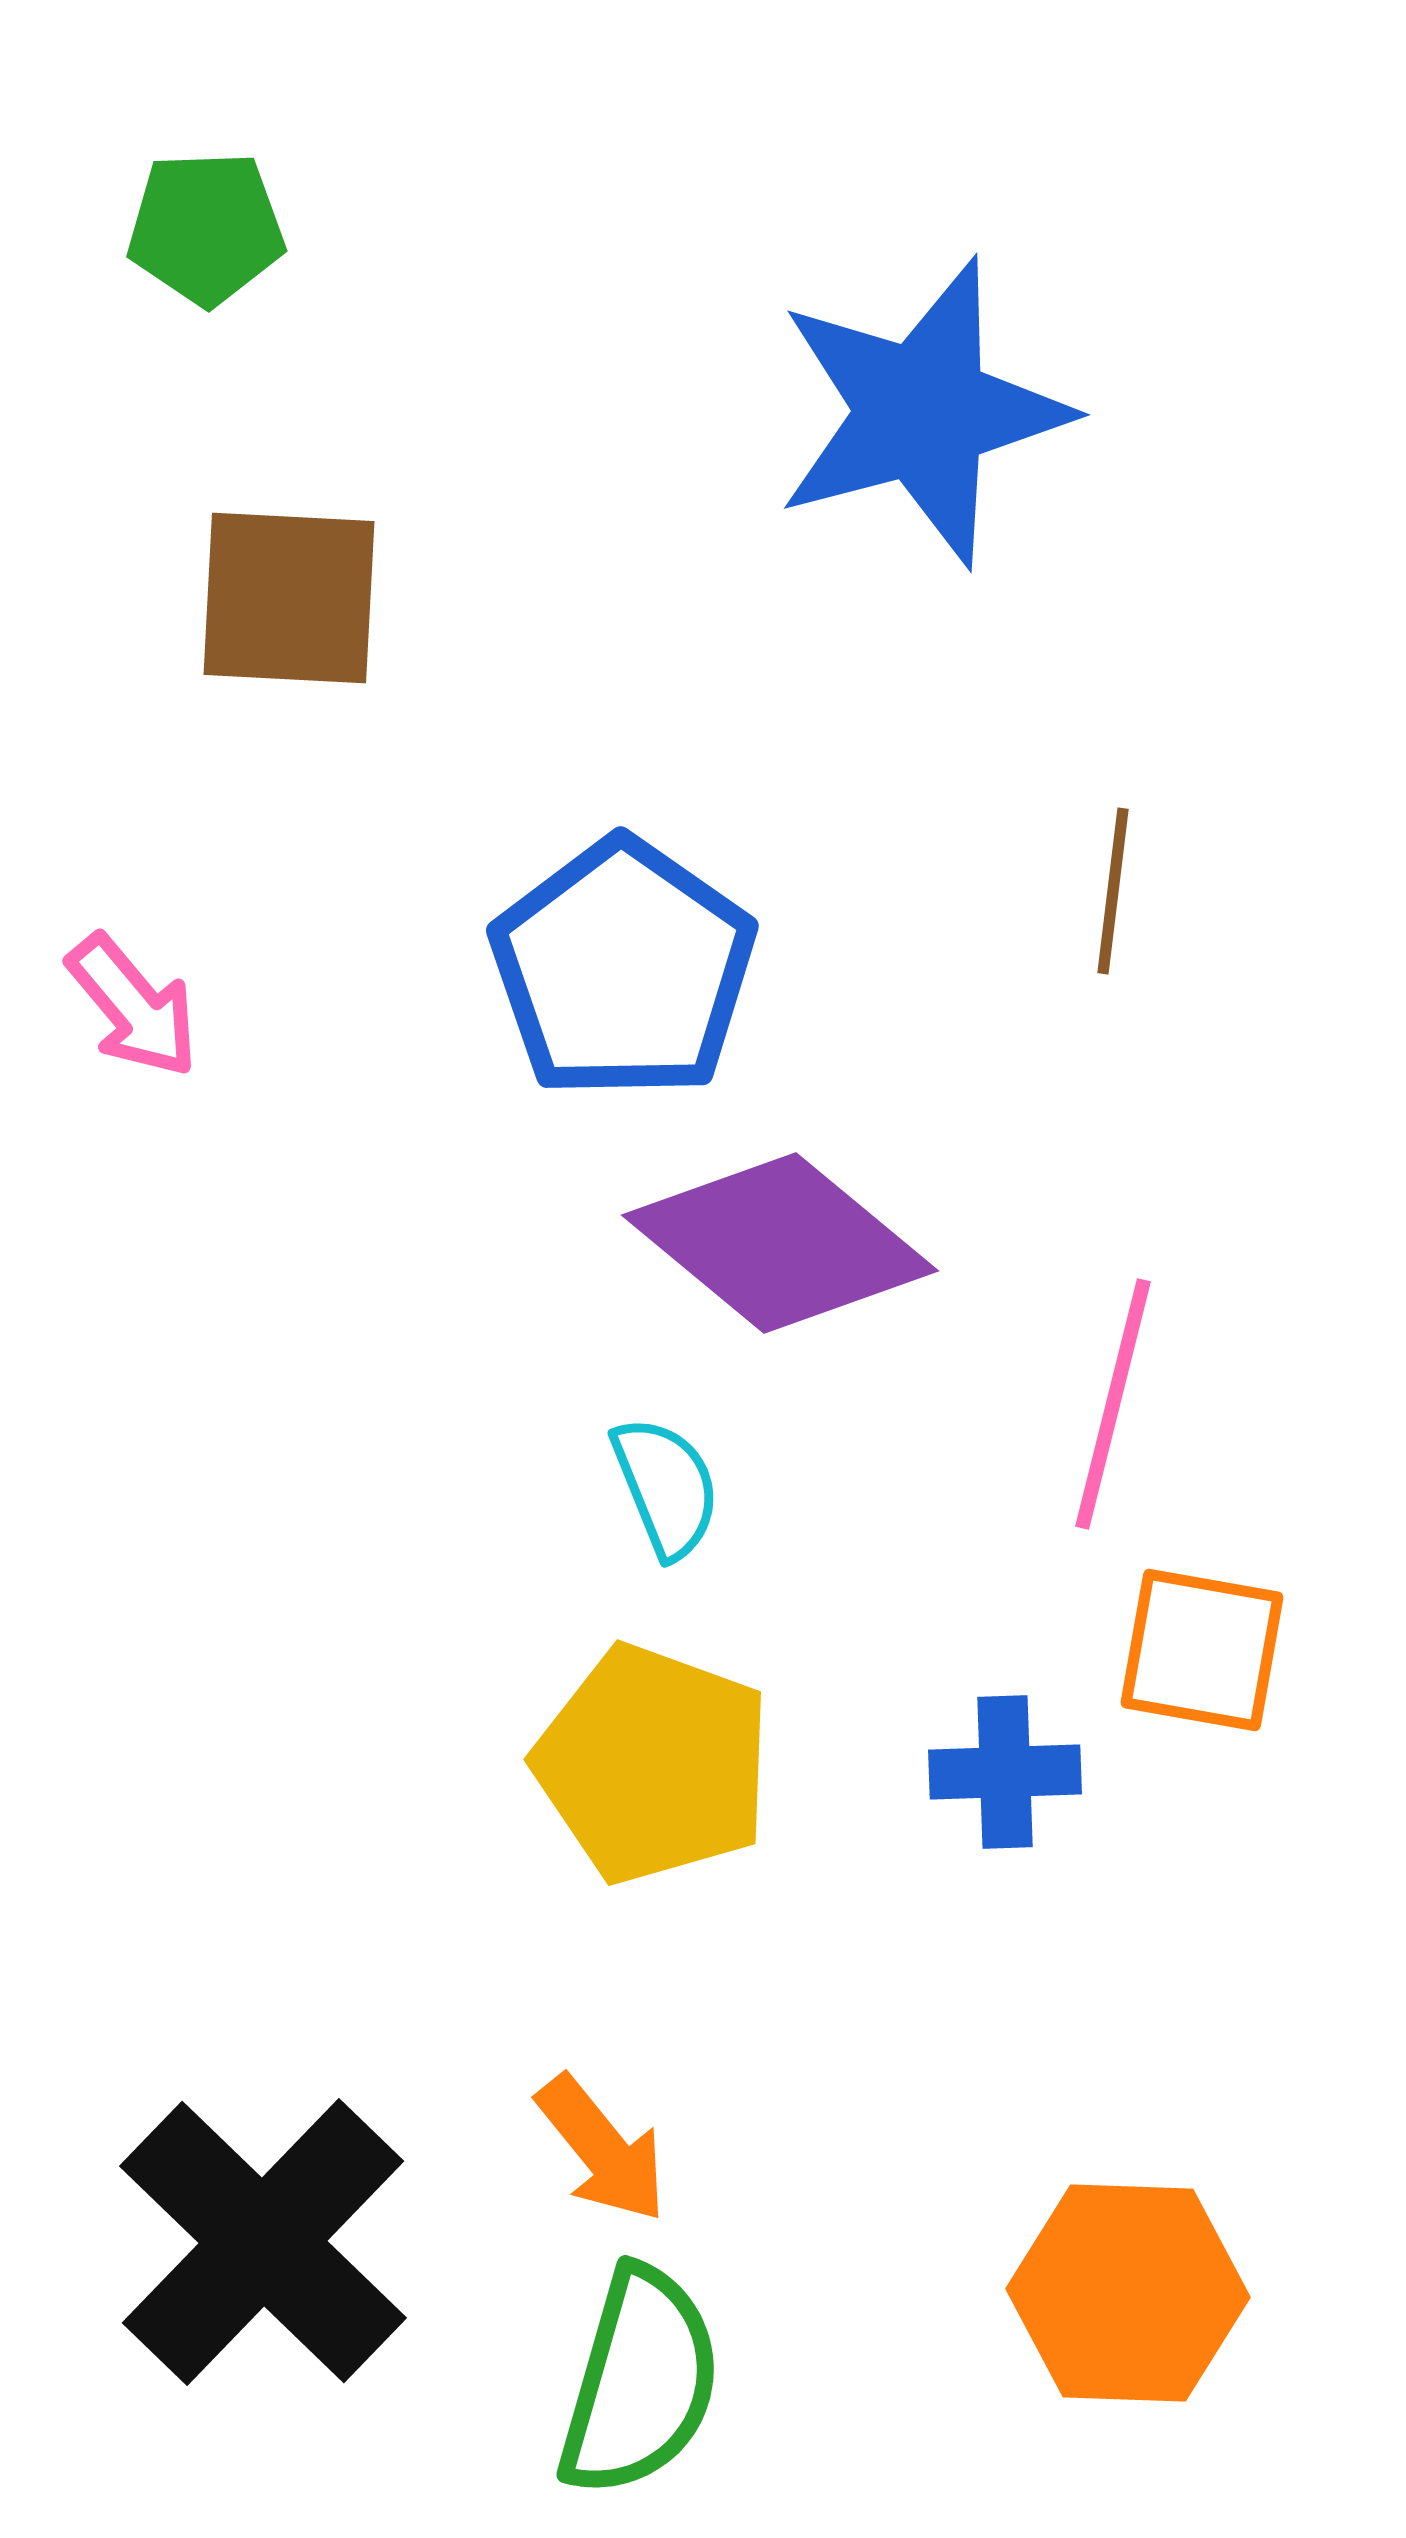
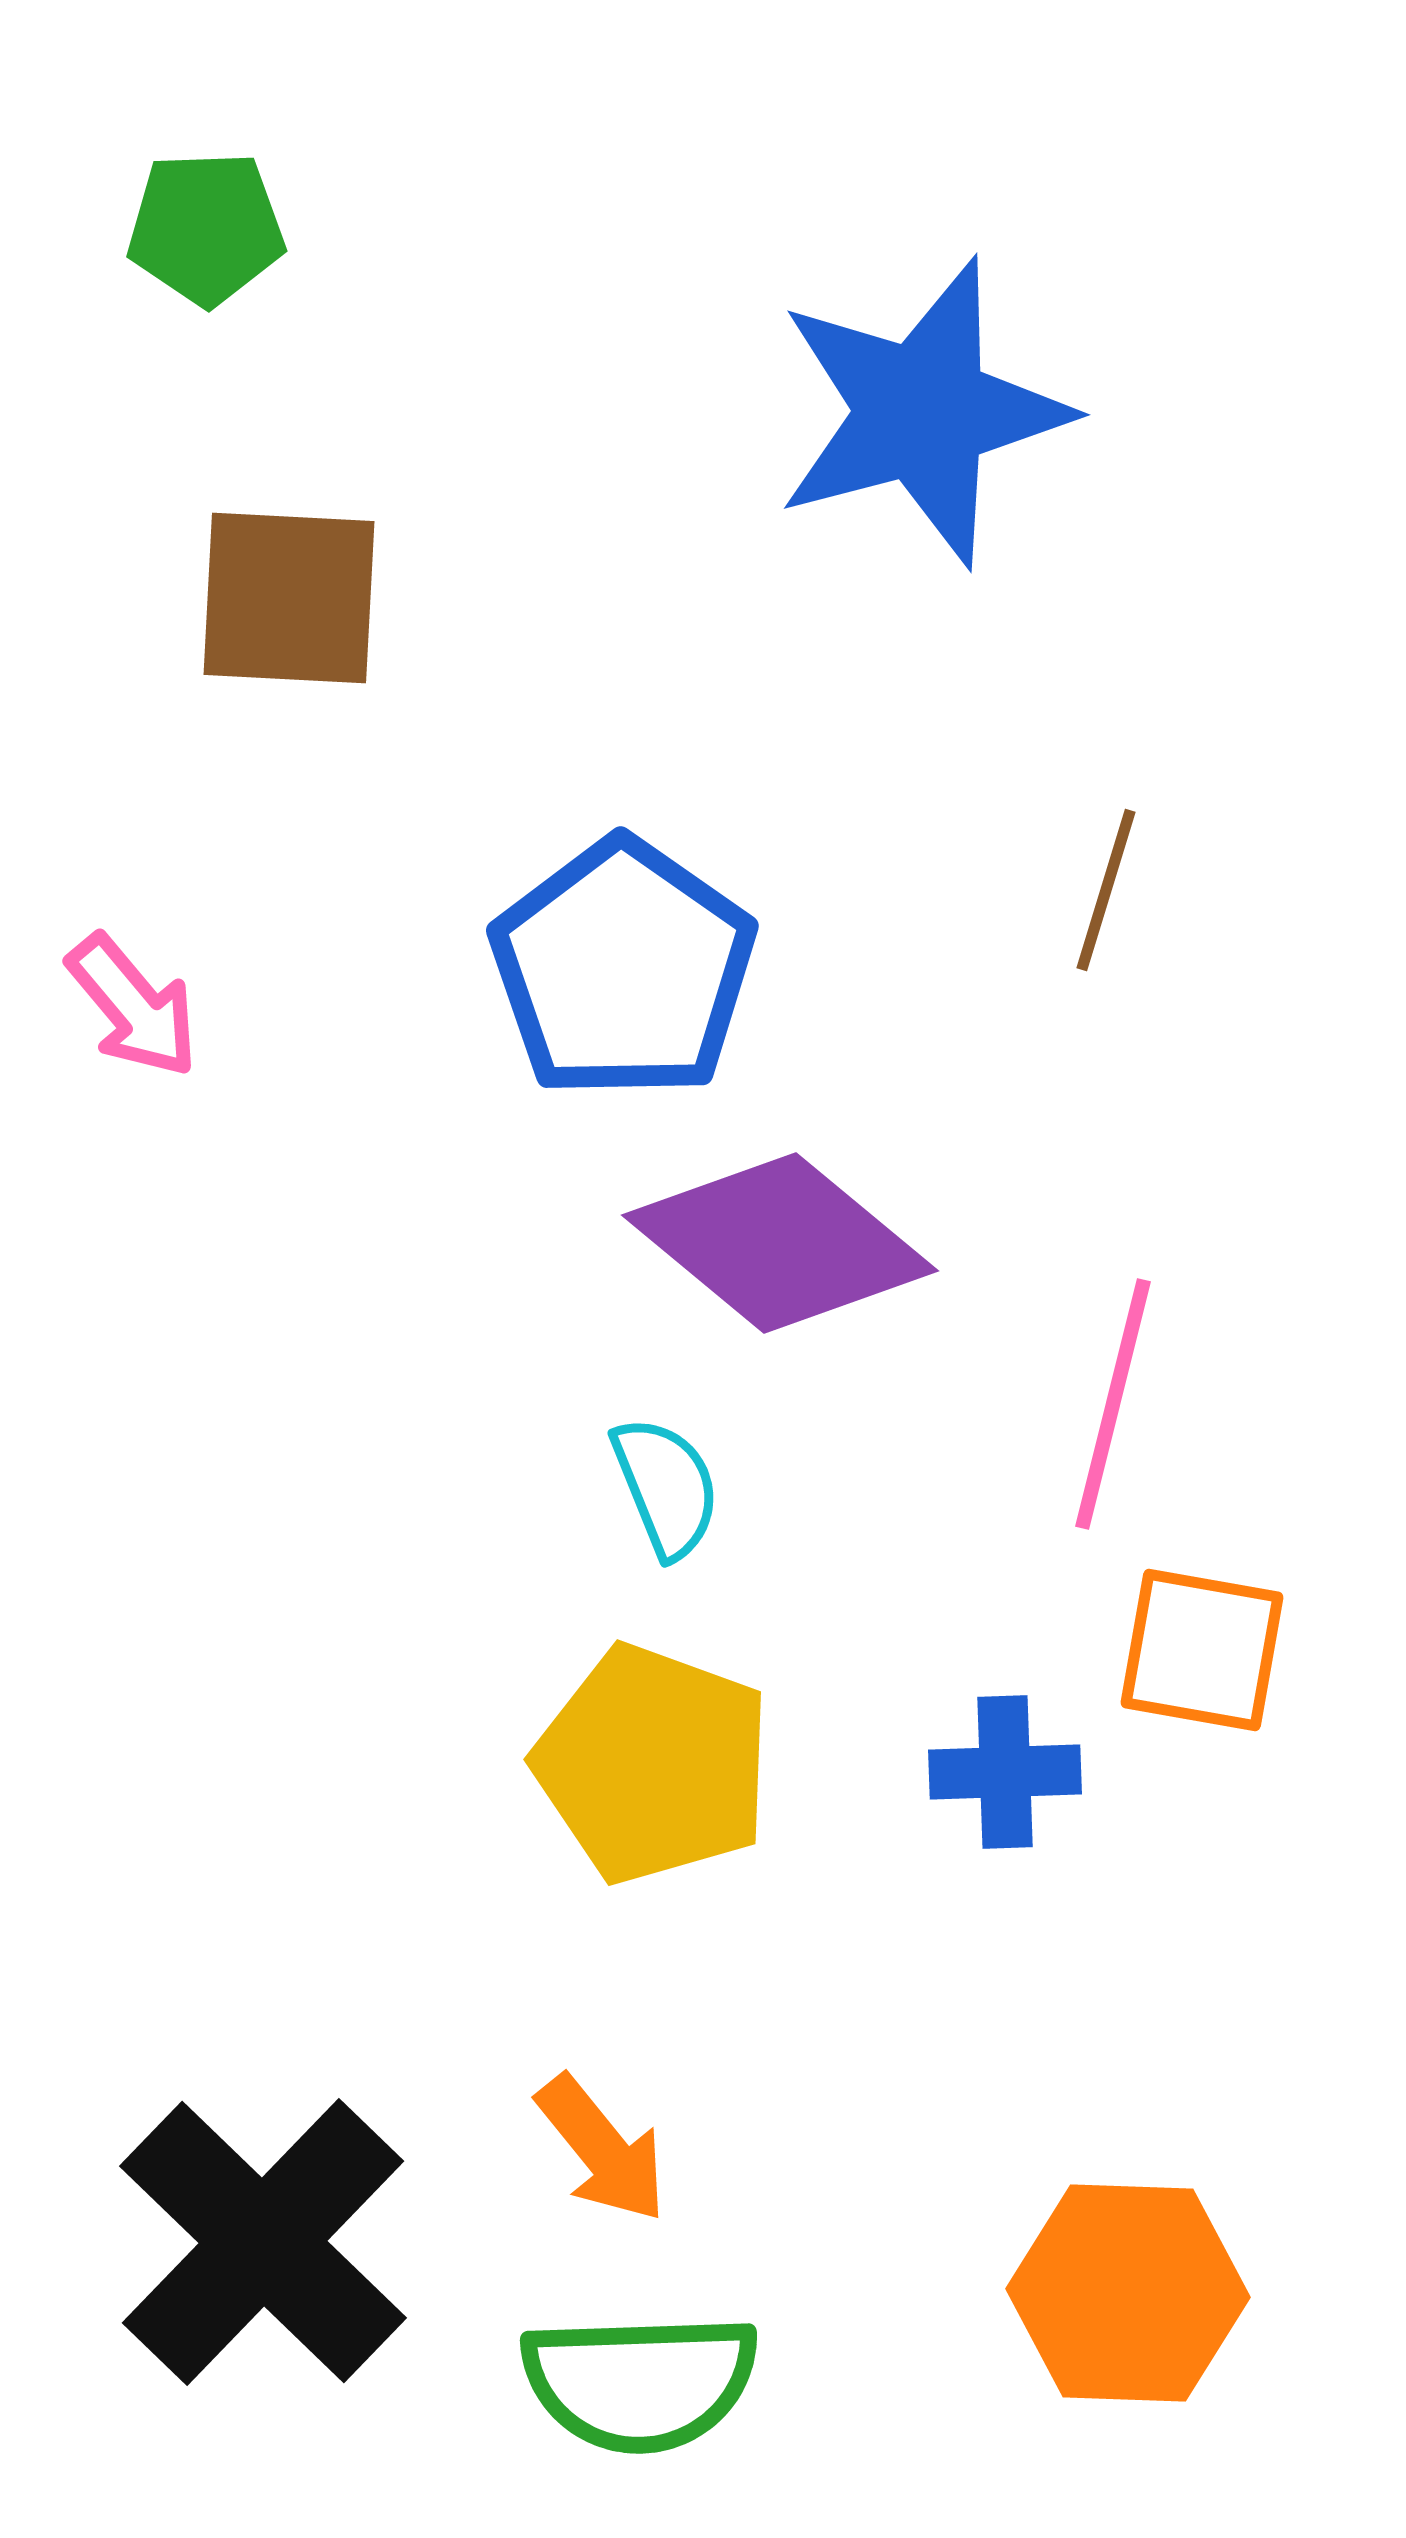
brown line: moved 7 px left, 1 px up; rotated 10 degrees clockwise
green semicircle: rotated 72 degrees clockwise
